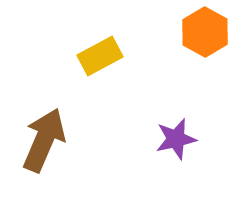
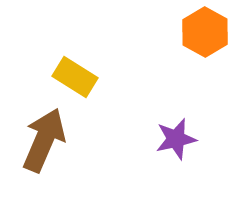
yellow rectangle: moved 25 px left, 21 px down; rotated 60 degrees clockwise
